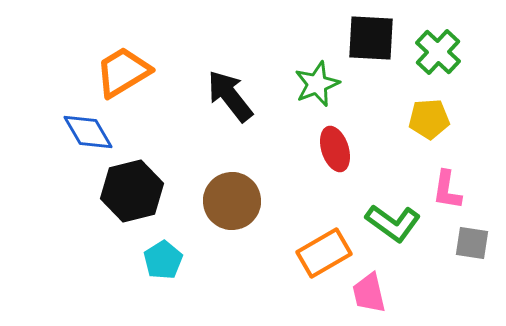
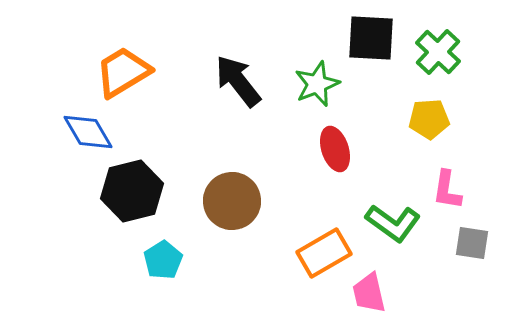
black arrow: moved 8 px right, 15 px up
